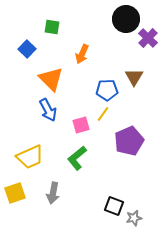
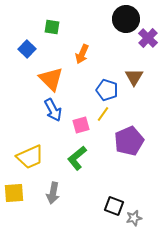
blue pentagon: rotated 20 degrees clockwise
blue arrow: moved 5 px right
yellow square: moved 1 px left; rotated 15 degrees clockwise
